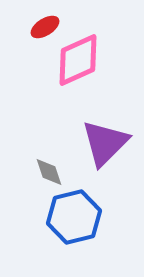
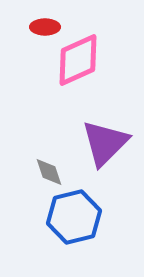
red ellipse: rotated 32 degrees clockwise
